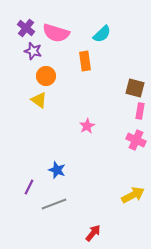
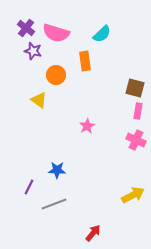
orange circle: moved 10 px right, 1 px up
pink rectangle: moved 2 px left
blue star: rotated 18 degrees counterclockwise
